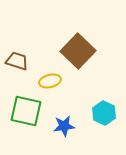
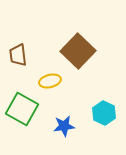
brown trapezoid: moved 1 px right, 6 px up; rotated 115 degrees counterclockwise
green square: moved 4 px left, 2 px up; rotated 16 degrees clockwise
